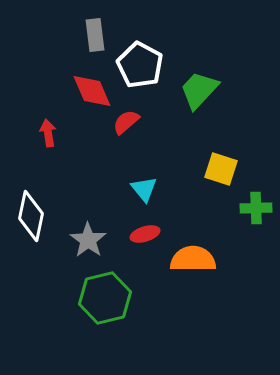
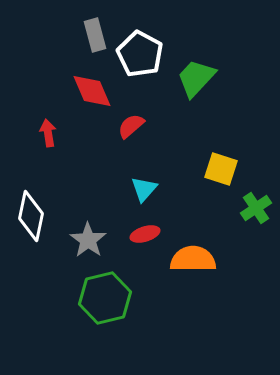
gray rectangle: rotated 8 degrees counterclockwise
white pentagon: moved 11 px up
green trapezoid: moved 3 px left, 12 px up
red semicircle: moved 5 px right, 4 px down
cyan triangle: rotated 20 degrees clockwise
green cross: rotated 32 degrees counterclockwise
